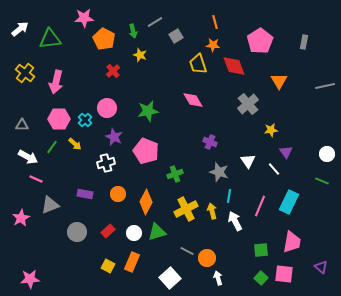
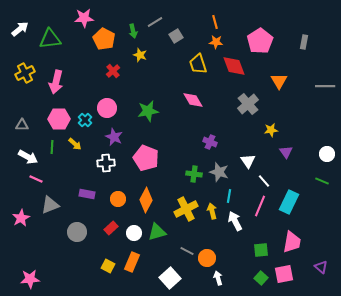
orange star at (213, 45): moved 3 px right, 3 px up
yellow cross at (25, 73): rotated 24 degrees clockwise
gray line at (325, 86): rotated 12 degrees clockwise
green line at (52, 147): rotated 32 degrees counterclockwise
pink pentagon at (146, 151): moved 7 px down
white cross at (106, 163): rotated 12 degrees clockwise
white line at (274, 169): moved 10 px left, 12 px down
green cross at (175, 174): moved 19 px right; rotated 28 degrees clockwise
purple rectangle at (85, 194): moved 2 px right
orange circle at (118, 194): moved 5 px down
orange diamond at (146, 202): moved 2 px up
red rectangle at (108, 231): moved 3 px right, 3 px up
pink square at (284, 274): rotated 18 degrees counterclockwise
